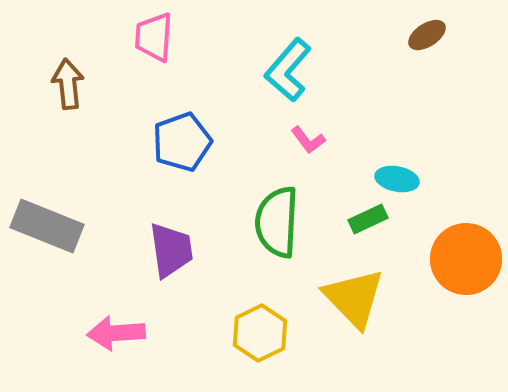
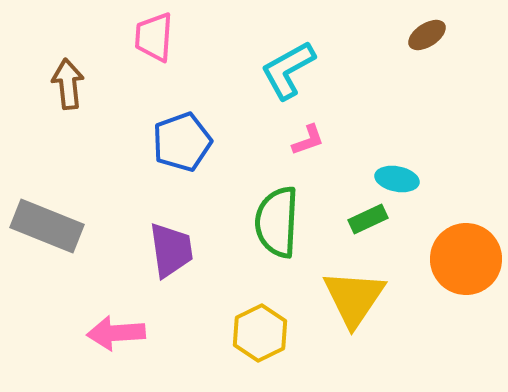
cyan L-shape: rotated 20 degrees clockwise
pink L-shape: rotated 72 degrees counterclockwise
yellow triangle: rotated 18 degrees clockwise
